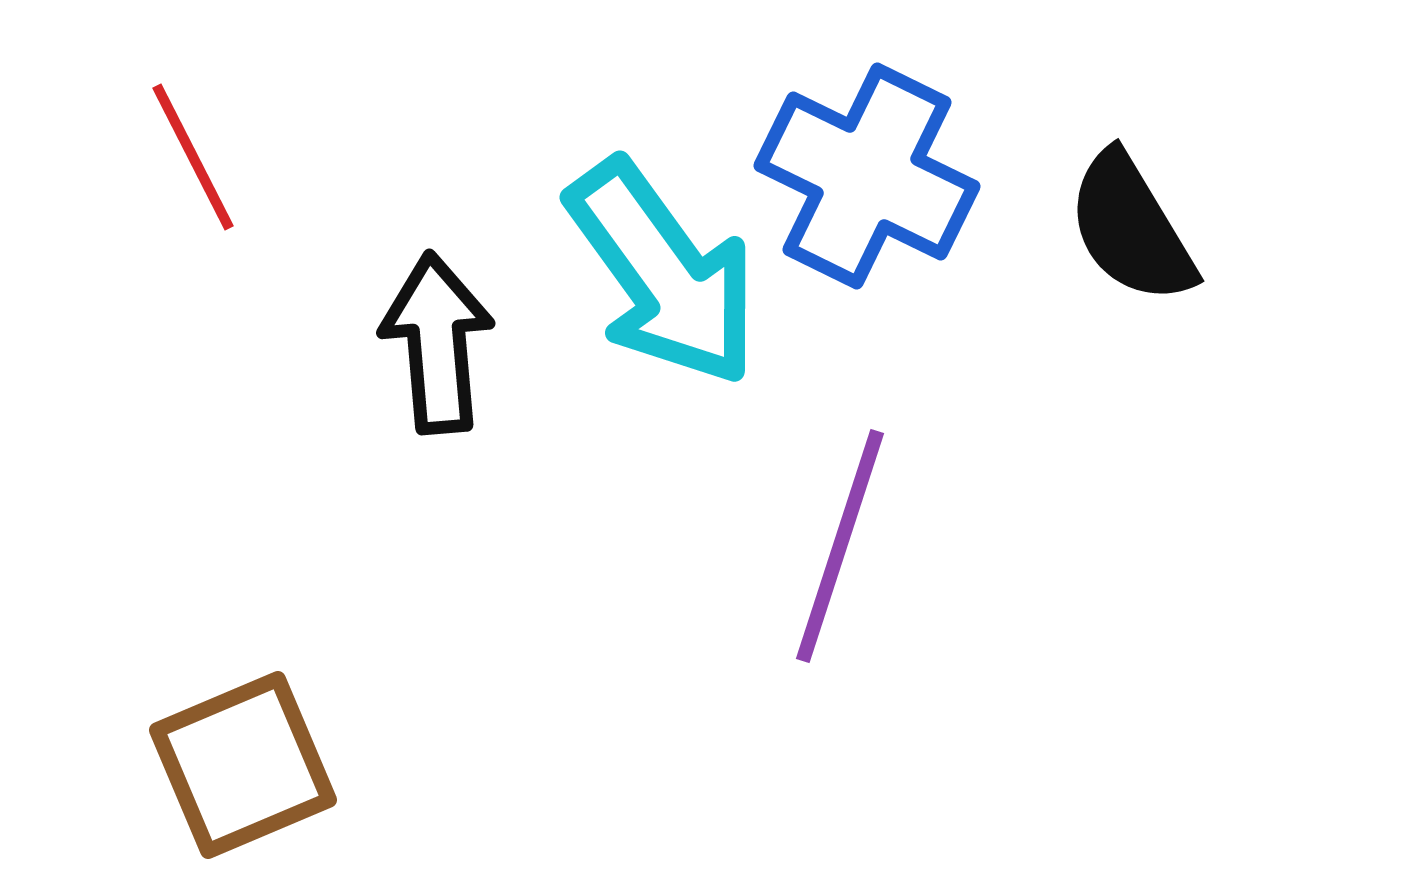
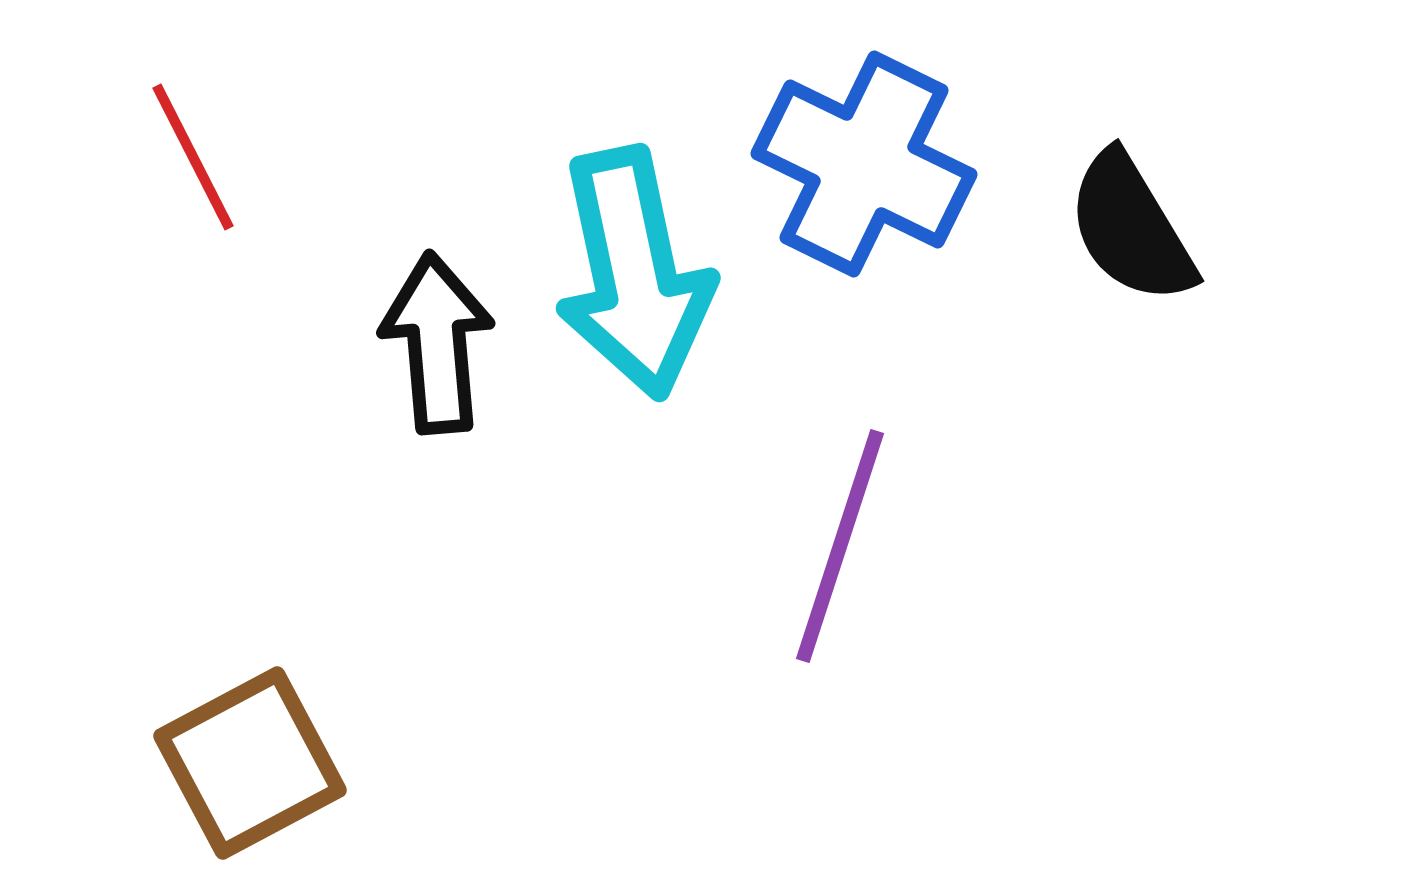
blue cross: moved 3 px left, 12 px up
cyan arrow: moved 29 px left; rotated 24 degrees clockwise
brown square: moved 7 px right, 2 px up; rotated 5 degrees counterclockwise
